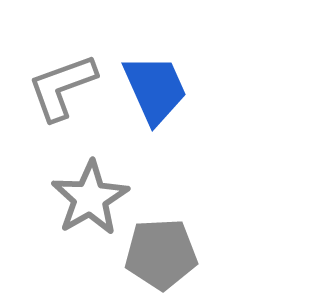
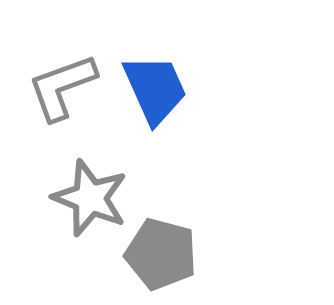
gray star: rotated 20 degrees counterclockwise
gray pentagon: rotated 18 degrees clockwise
